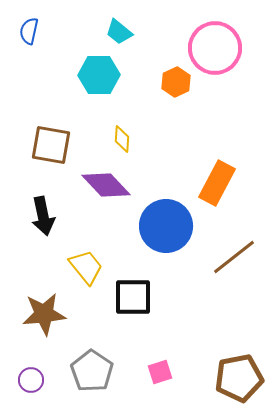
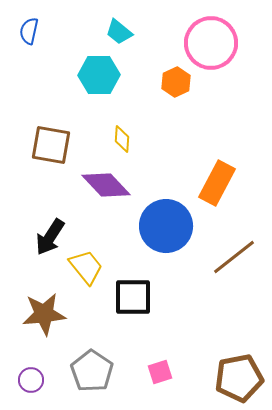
pink circle: moved 4 px left, 5 px up
black arrow: moved 7 px right, 21 px down; rotated 45 degrees clockwise
